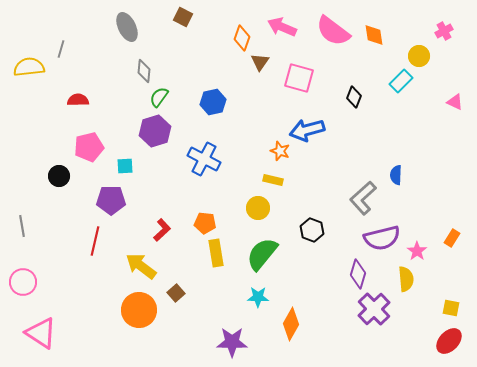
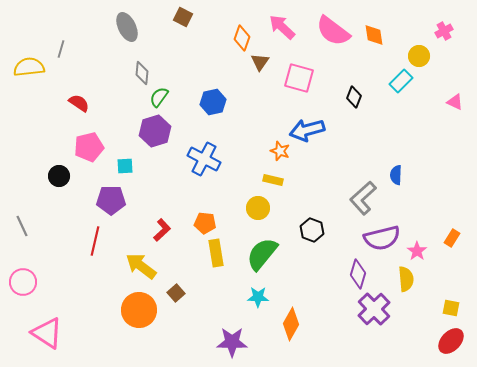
pink arrow at (282, 27): rotated 20 degrees clockwise
gray diamond at (144, 71): moved 2 px left, 2 px down
red semicircle at (78, 100): moved 1 px right, 3 px down; rotated 35 degrees clockwise
gray line at (22, 226): rotated 15 degrees counterclockwise
pink triangle at (41, 333): moved 6 px right
red ellipse at (449, 341): moved 2 px right
